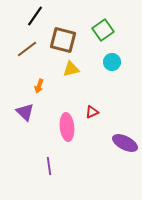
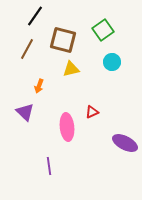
brown line: rotated 25 degrees counterclockwise
